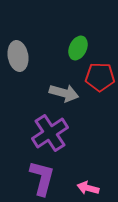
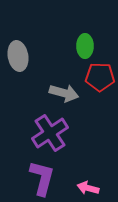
green ellipse: moved 7 px right, 2 px up; rotated 25 degrees counterclockwise
